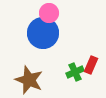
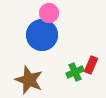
blue circle: moved 1 px left, 2 px down
